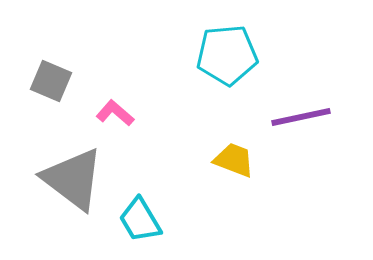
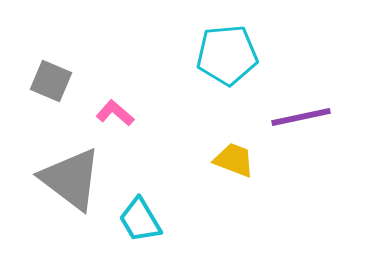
gray triangle: moved 2 px left
